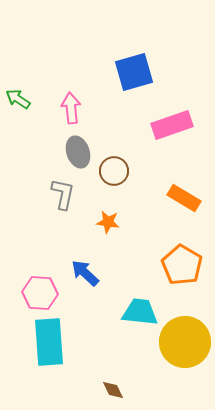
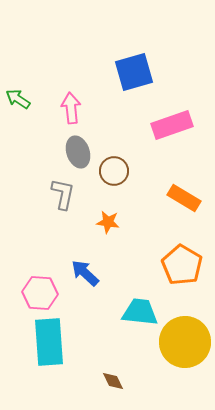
brown diamond: moved 9 px up
